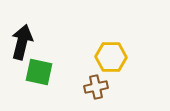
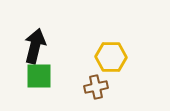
black arrow: moved 13 px right, 4 px down
green square: moved 4 px down; rotated 12 degrees counterclockwise
